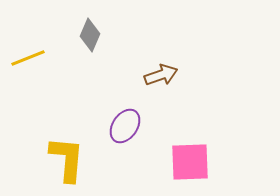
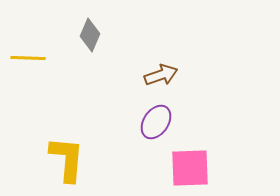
yellow line: rotated 24 degrees clockwise
purple ellipse: moved 31 px right, 4 px up
pink square: moved 6 px down
